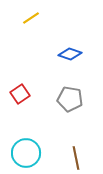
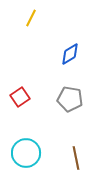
yellow line: rotated 30 degrees counterclockwise
blue diamond: rotated 50 degrees counterclockwise
red square: moved 3 px down
